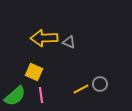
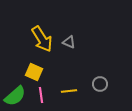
yellow arrow: moved 2 px left, 1 px down; rotated 120 degrees counterclockwise
yellow line: moved 12 px left, 2 px down; rotated 21 degrees clockwise
